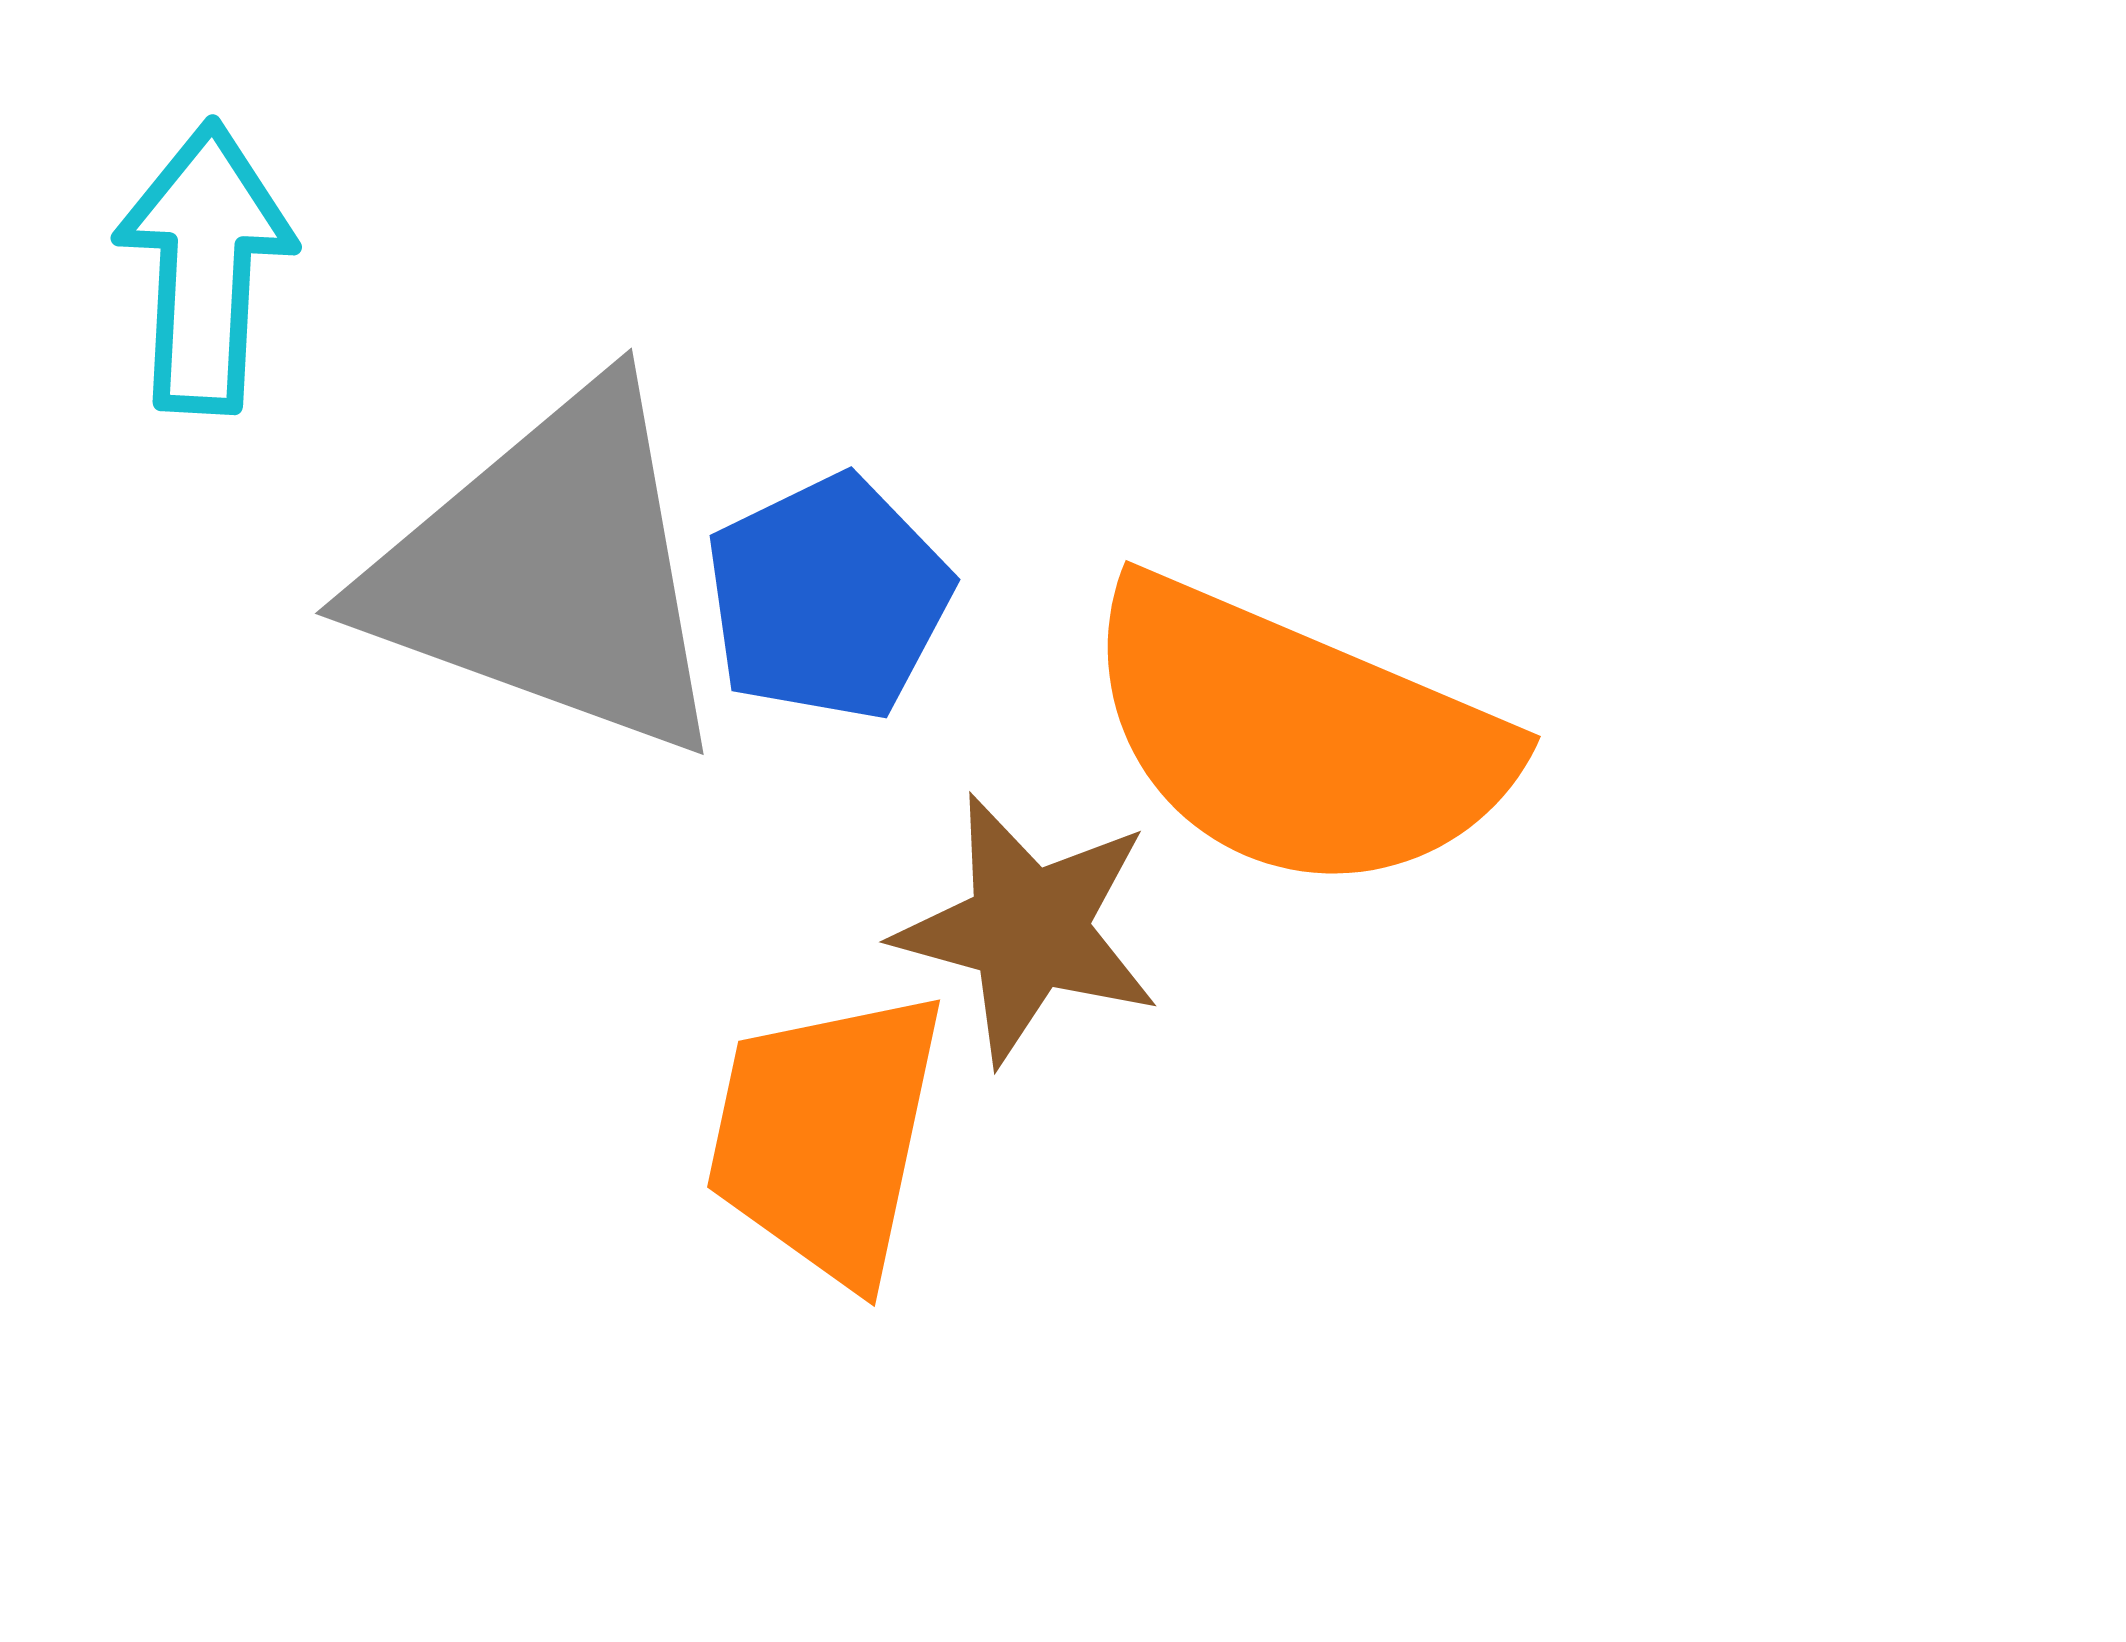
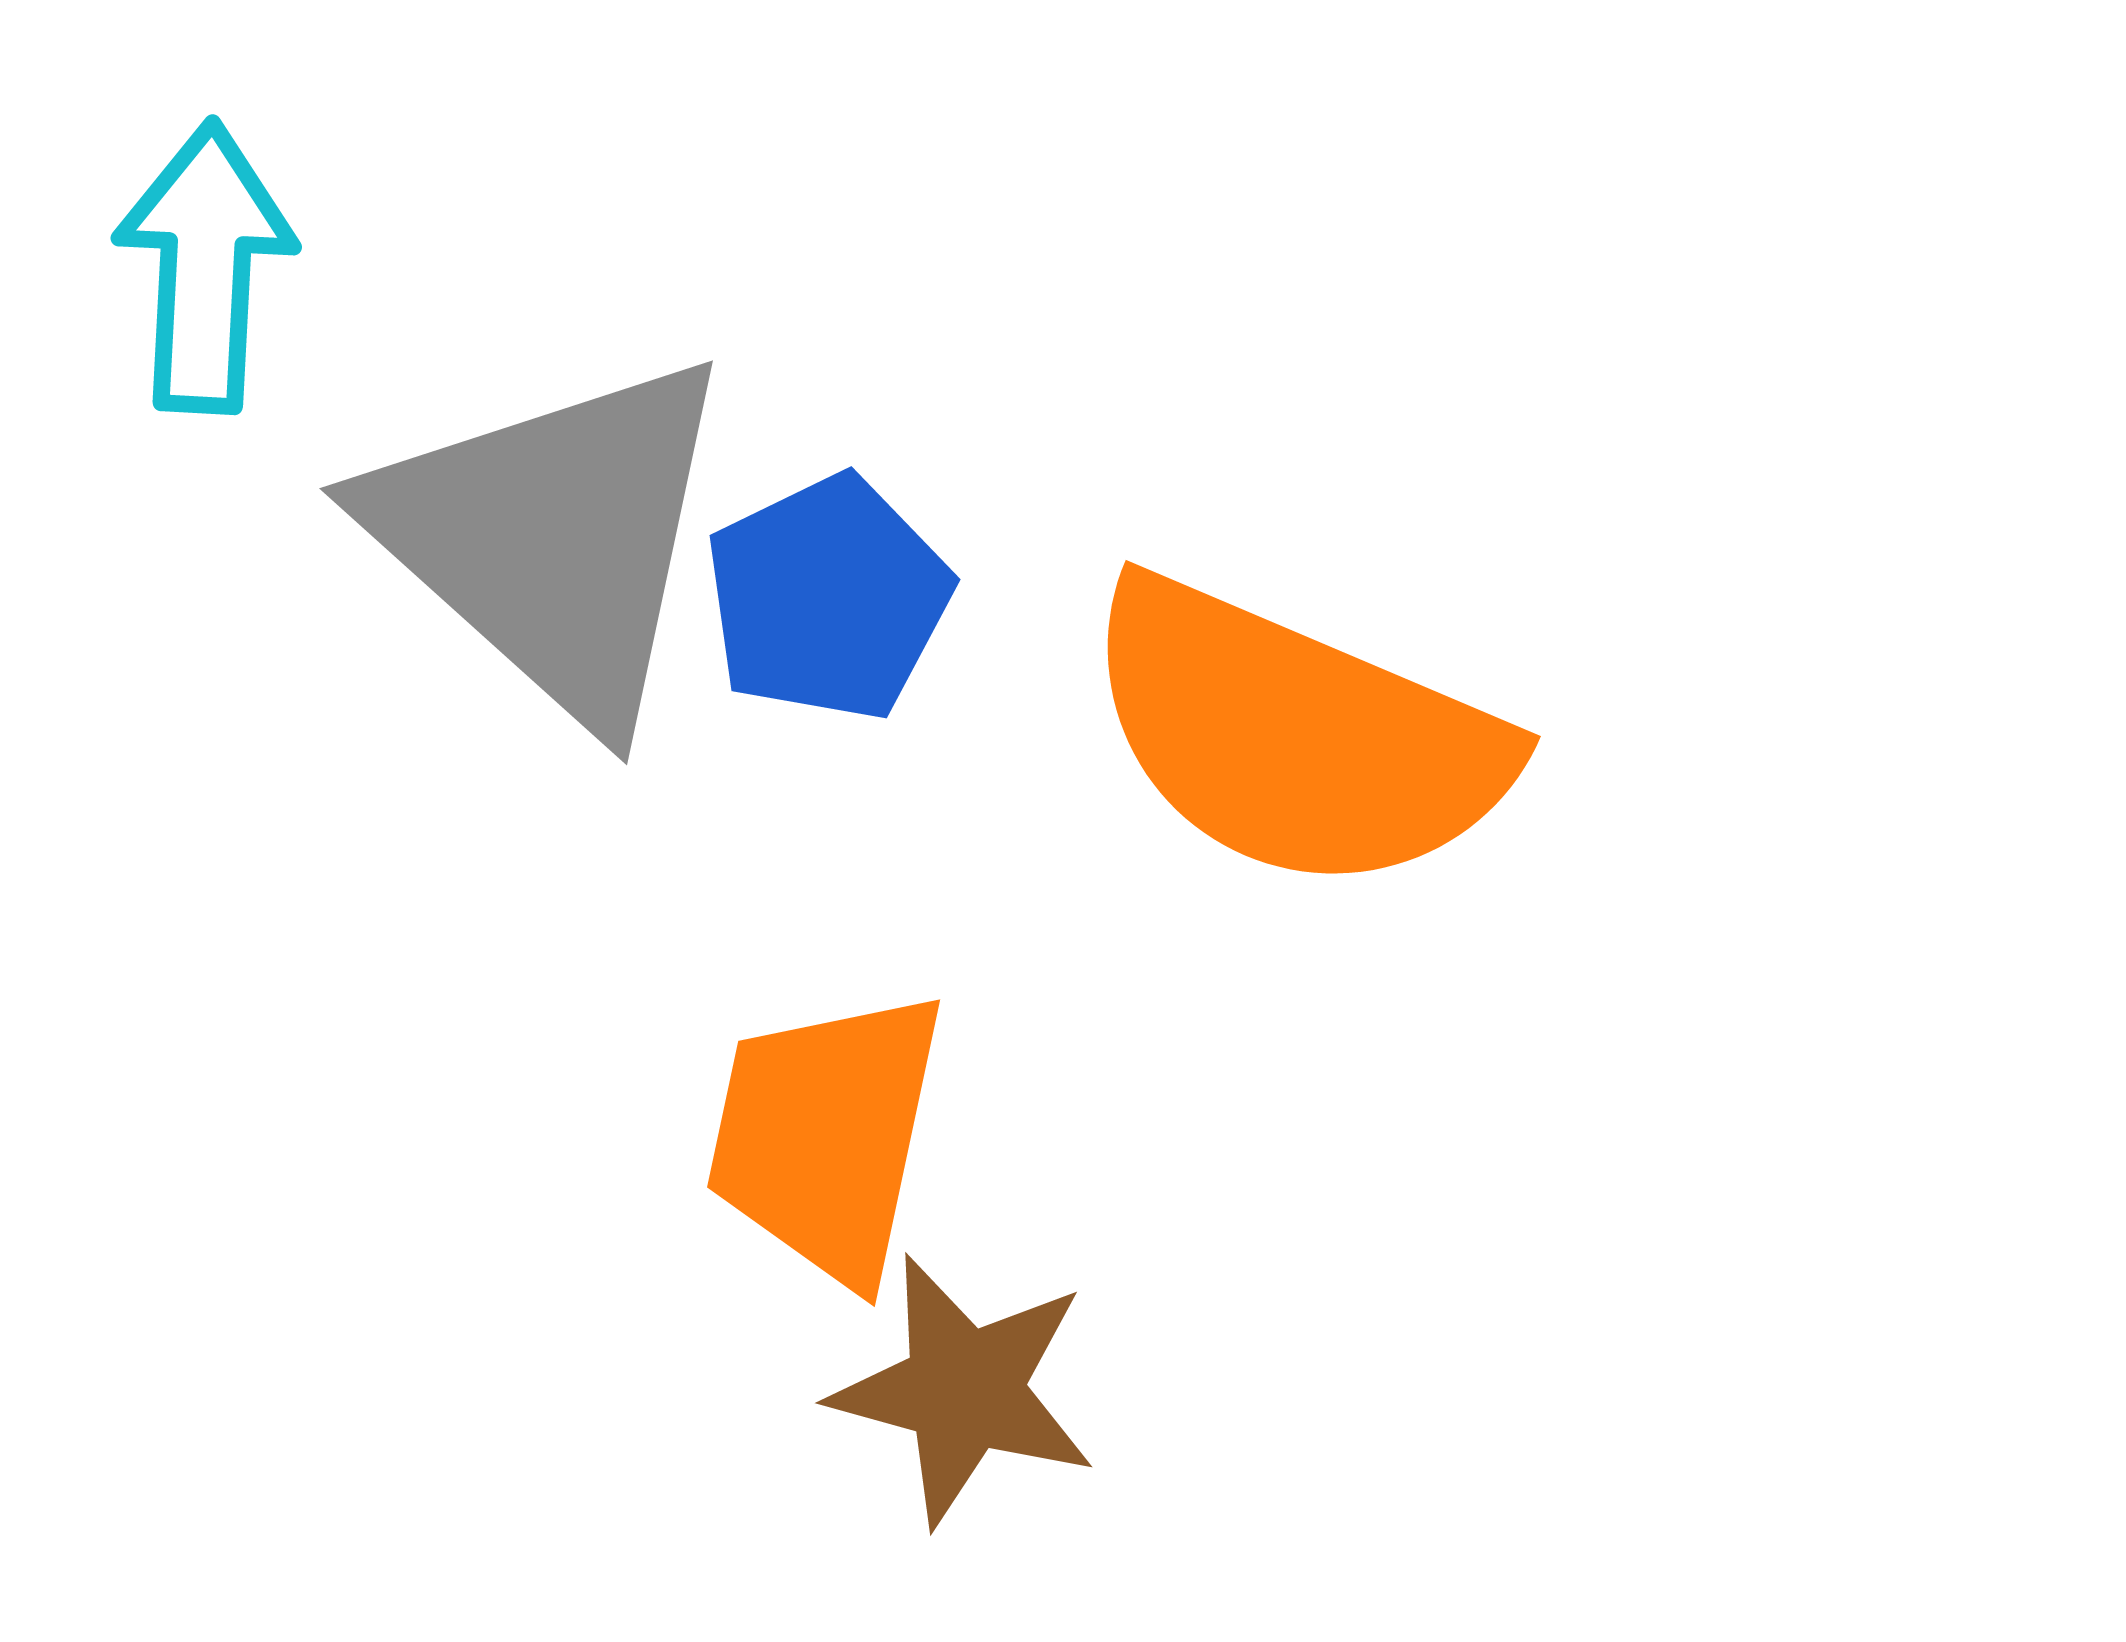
gray triangle: moved 3 px right, 34 px up; rotated 22 degrees clockwise
brown star: moved 64 px left, 461 px down
